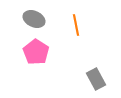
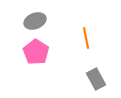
gray ellipse: moved 1 px right, 2 px down; rotated 45 degrees counterclockwise
orange line: moved 10 px right, 13 px down
